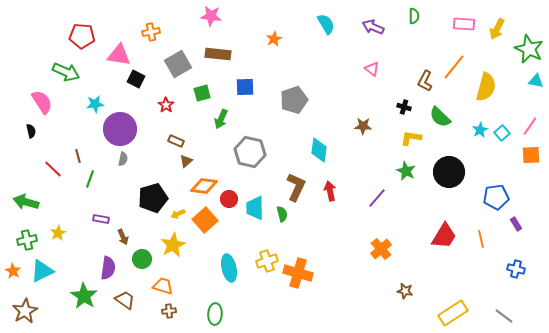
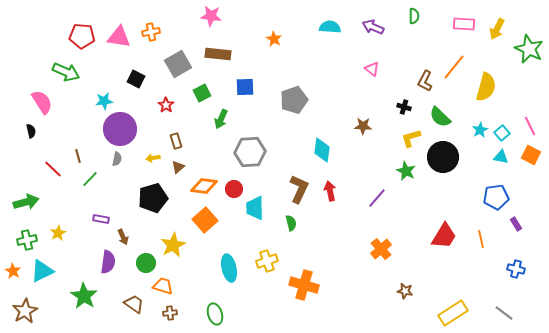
cyan semicircle at (326, 24): moved 4 px right, 3 px down; rotated 55 degrees counterclockwise
orange star at (274, 39): rotated 14 degrees counterclockwise
pink triangle at (119, 55): moved 18 px up
cyan triangle at (536, 81): moved 35 px left, 76 px down
green square at (202, 93): rotated 12 degrees counterclockwise
cyan star at (95, 104): moved 9 px right, 3 px up
pink line at (530, 126): rotated 60 degrees counterclockwise
yellow L-shape at (411, 138): rotated 25 degrees counterclockwise
brown rectangle at (176, 141): rotated 49 degrees clockwise
cyan diamond at (319, 150): moved 3 px right
gray hexagon at (250, 152): rotated 16 degrees counterclockwise
orange square at (531, 155): rotated 30 degrees clockwise
gray semicircle at (123, 159): moved 6 px left
brown triangle at (186, 161): moved 8 px left, 6 px down
black circle at (449, 172): moved 6 px left, 15 px up
green line at (90, 179): rotated 24 degrees clockwise
brown L-shape at (296, 187): moved 3 px right, 2 px down
red circle at (229, 199): moved 5 px right, 10 px up
green arrow at (26, 202): rotated 150 degrees clockwise
yellow arrow at (178, 214): moved 25 px left, 56 px up; rotated 16 degrees clockwise
green semicircle at (282, 214): moved 9 px right, 9 px down
green circle at (142, 259): moved 4 px right, 4 px down
purple semicircle at (108, 268): moved 6 px up
orange cross at (298, 273): moved 6 px right, 12 px down
brown trapezoid at (125, 300): moved 9 px right, 4 px down
brown cross at (169, 311): moved 1 px right, 2 px down
green ellipse at (215, 314): rotated 20 degrees counterclockwise
gray line at (504, 316): moved 3 px up
